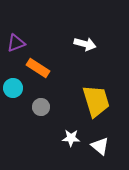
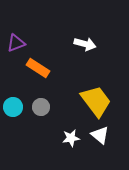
cyan circle: moved 19 px down
yellow trapezoid: rotated 20 degrees counterclockwise
white star: rotated 12 degrees counterclockwise
white triangle: moved 11 px up
